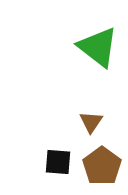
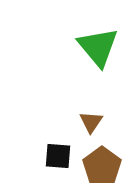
green triangle: rotated 12 degrees clockwise
black square: moved 6 px up
